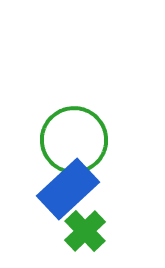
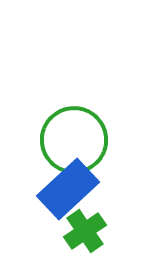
green cross: rotated 9 degrees clockwise
